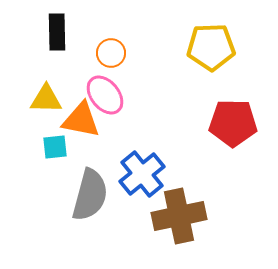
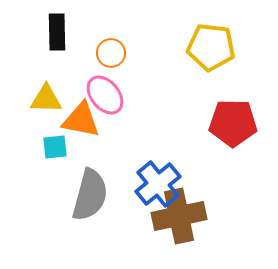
yellow pentagon: rotated 9 degrees clockwise
blue cross: moved 16 px right, 10 px down
